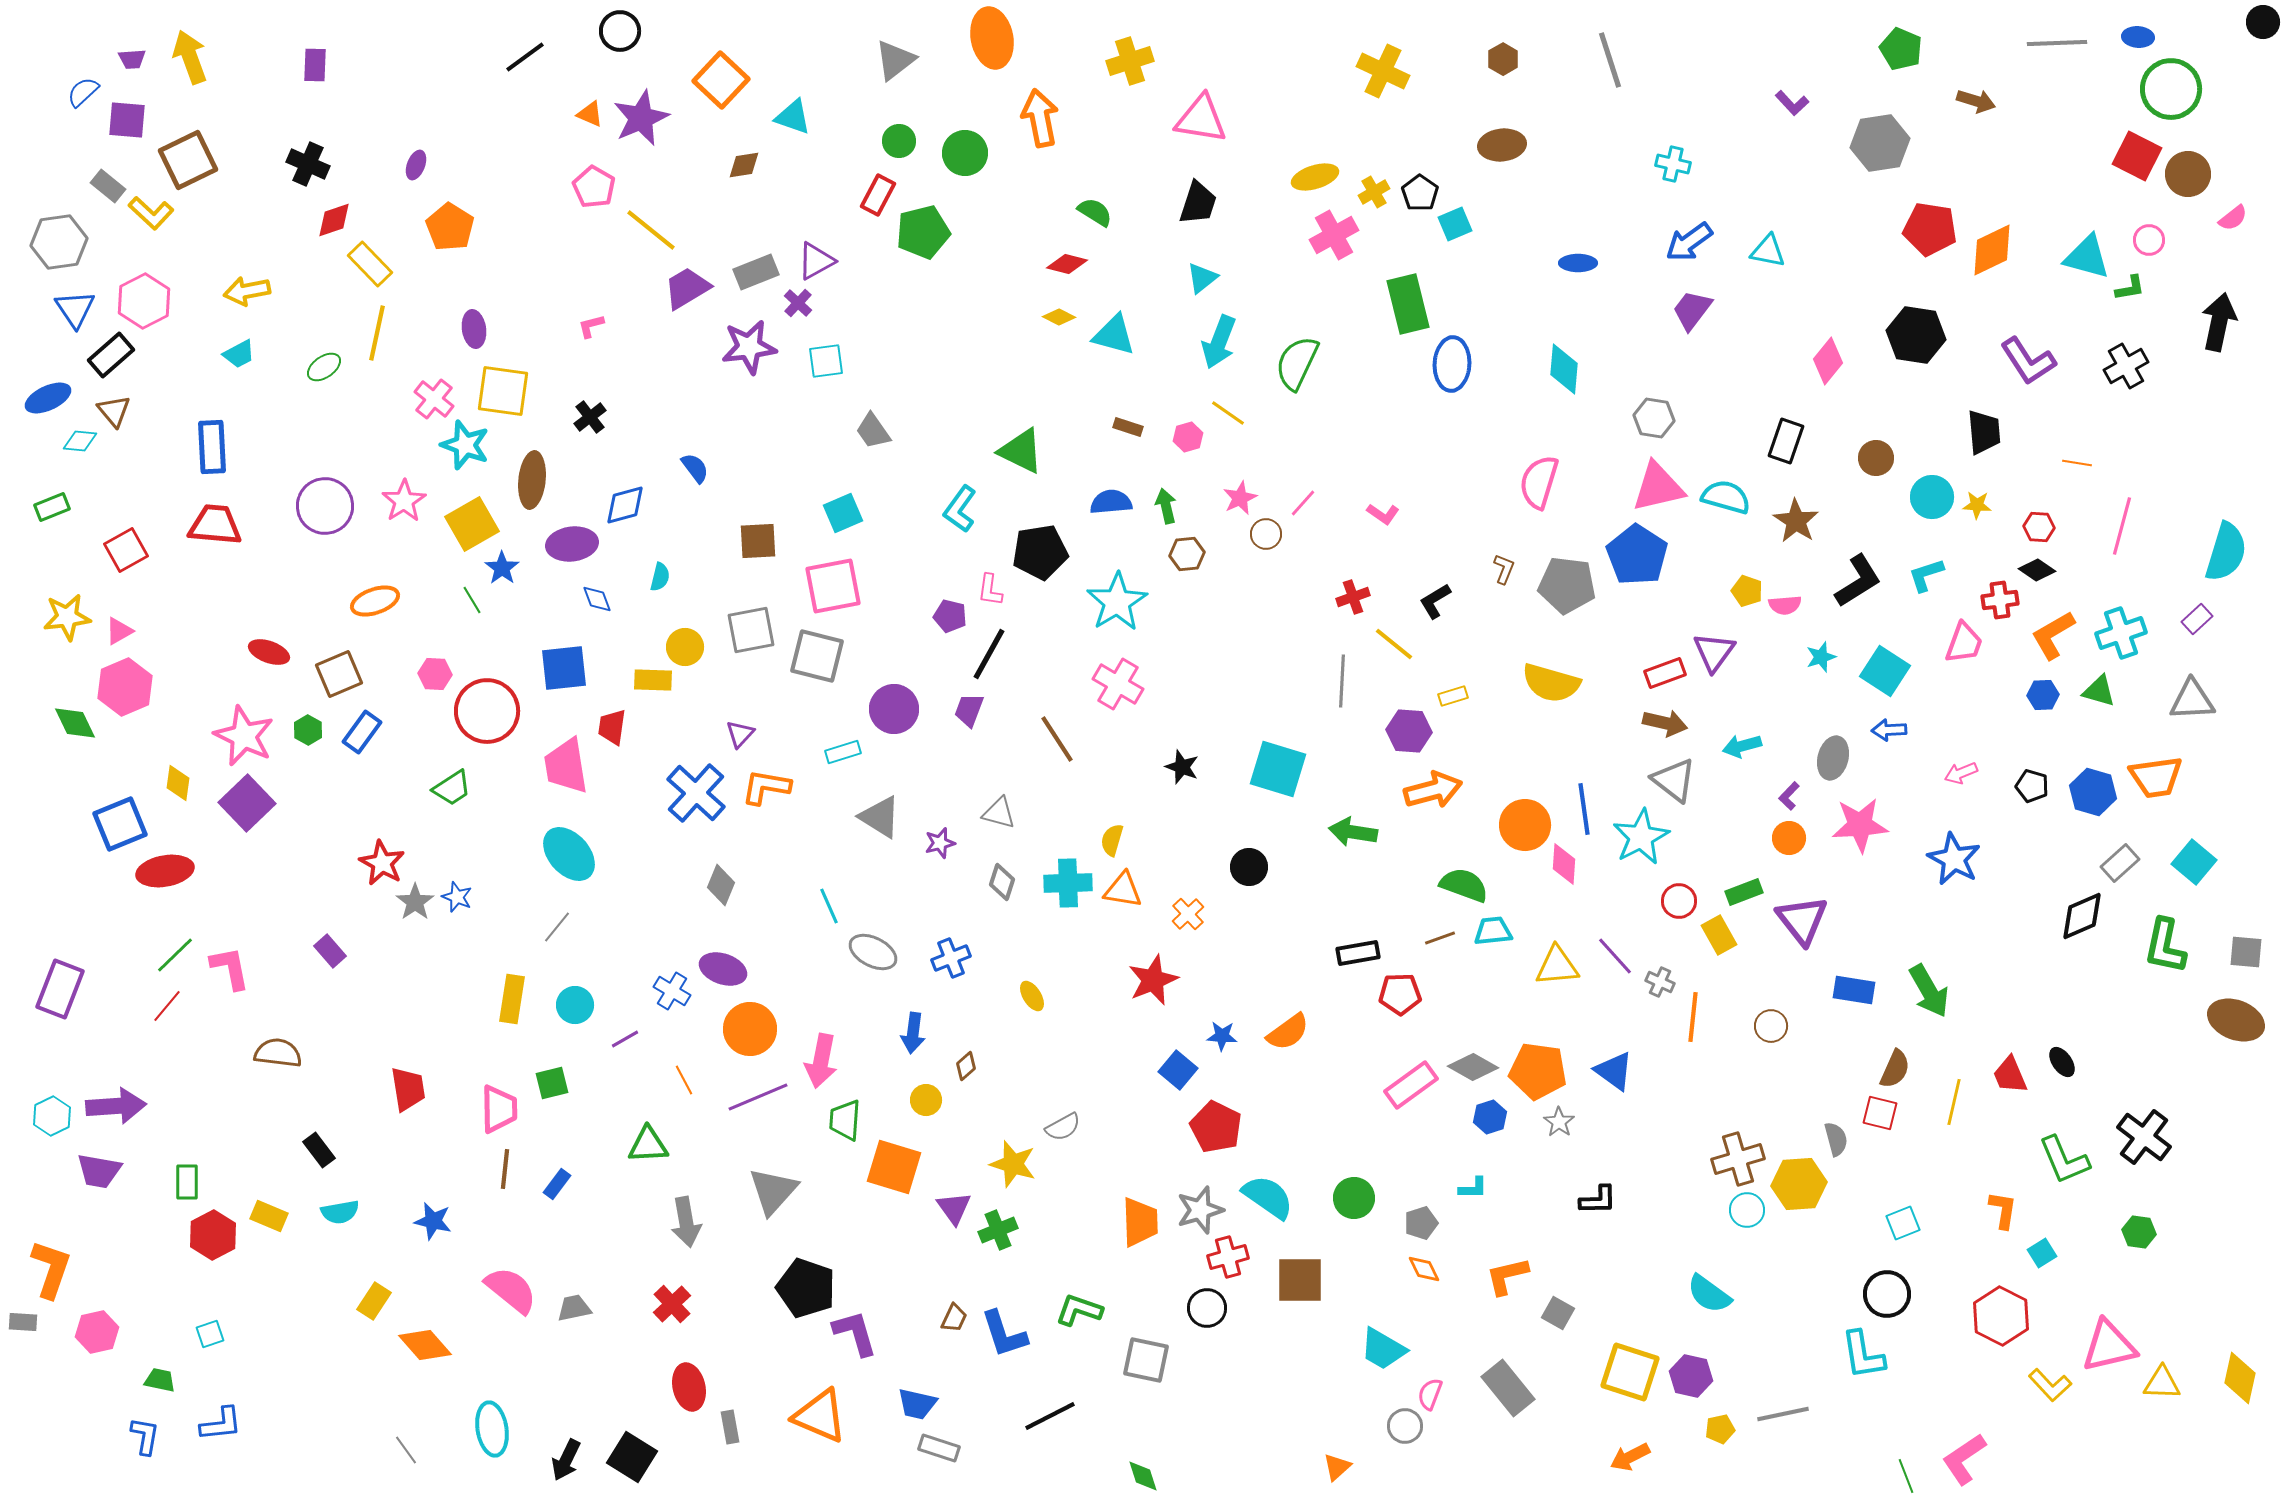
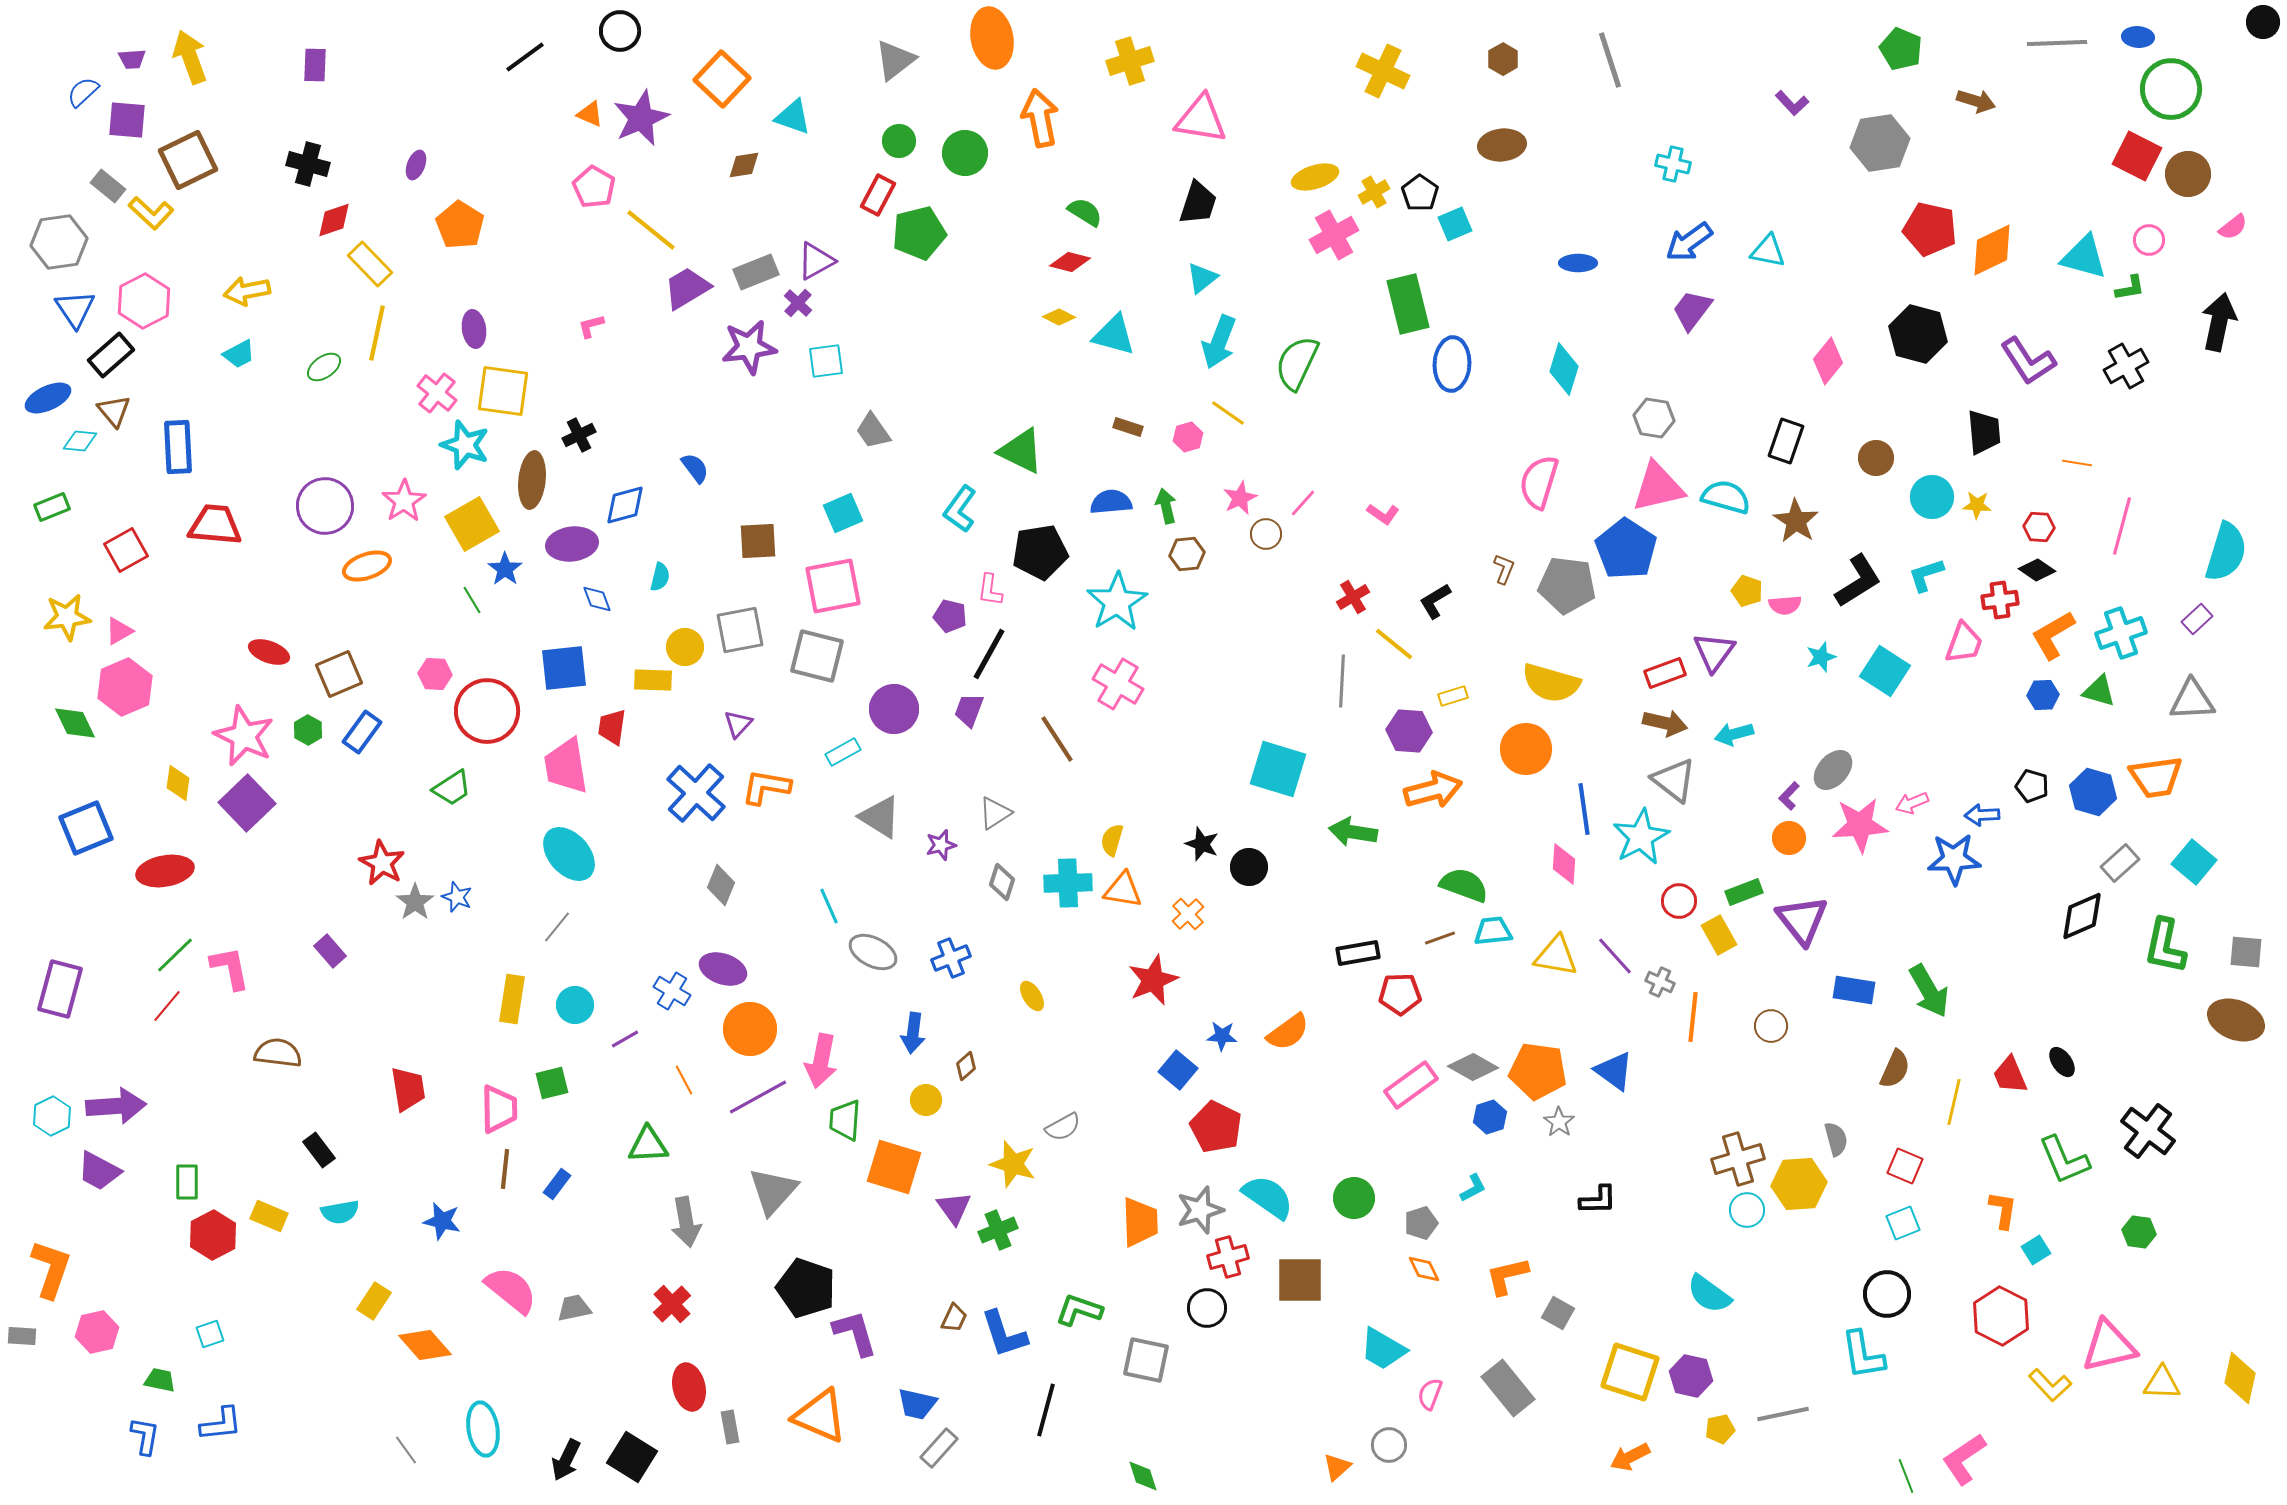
orange square at (721, 80): moved 1 px right, 1 px up
black cross at (308, 164): rotated 9 degrees counterclockwise
green semicircle at (1095, 212): moved 10 px left
pink semicircle at (2233, 218): moved 9 px down
orange pentagon at (450, 227): moved 10 px right, 2 px up
red pentagon at (1930, 229): rotated 4 degrees clockwise
green pentagon at (923, 232): moved 4 px left, 1 px down
cyan triangle at (2087, 257): moved 3 px left
red diamond at (1067, 264): moved 3 px right, 2 px up
black hexagon at (1916, 335): moved 2 px right, 1 px up; rotated 6 degrees clockwise
cyan diamond at (1564, 369): rotated 12 degrees clockwise
pink cross at (434, 399): moved 3 px right, 6 px up
black cross at (590, 417): moved 11 px left, 18 px down; rotated 12 degrees clockwise
blue rectangle at (212, 447): moved 34 px left
blue pentagon at (1637, 555): moved 11 px left, 6 px up
blue star at (502, 568): moved 3 px right, 1 px down
red cross at (1353, 597): rotated 12 degrees counterclockwise
orange ellipse at (375, 601): moved 8 px left, 35 px up
gray square at (751, 630): moved 11 px left
blue arrow at (1889, 730): moved 93 px right, 85 px down
purple triangle at (740, 734): moved 2 px left, 10 px up
cyan arrow at (1742, 746): moved 8 px left, 12 px up
cyan rectangle at (843, 752): rotated 12 degrees counterclockwise
gray ellipse at (1833, 758): moved 12 px down; rotated 27 degrees clockwise
black star at (1182, 767): moved 20 px right, 77 px down
pink arrow at (1961, 773): moved 49 px left, 30 px down
gray triangle at (999, 813): moved 4 px left; rotated 48 degrees counterclockwise
blue square at (120, 824): moved 34 px left, 4 px down
orange circle at (1525, 825): moved 1 px right, 76 px up
purple star at (940, 843): moved 1 px right, 2 px down
blue star at (1954, 859): rotated 30 degrees counterclockwise
yellow triangle at (1557, 966): moved 1 px left, 10 px up; rotated 15 degrees clockwise
purple rectangle at (60, 989): rotated 6 degrees counterclockwise
purple line at (758, 1097): rotated 6 degrees counterclockwise
red square at (1880, 1113): moved 25 px right, 53 px down; rotated 9 degrees clockwise
black cross at (2144, 1137): moved 4 px right, 6 px up
purple trapezoid at (99, 1171): rotated 18 degrees clockwise
cyan L-shape at (1473, 1188): rotated 28 degrees counterclockwise
blue star at (433, 1221): moved 9 px right
cyan square at (2042, 1253): moved 6 px left, 3 px up
gray rectangle at (23, 1322): moved 1 px left, 14 px down
black line at (1050, 1416): moved 4 px left, 6 px up; rotated 48 degrees counterclockwise
gray circle at (1405, 1426): moved 16 px left, 19 px down
cyan ellipse at (492, 1429): moved 9 px left
gray rectangle at (939, 1448): rotated 66 degrees counterclockwise
